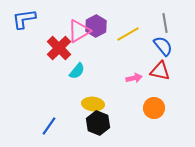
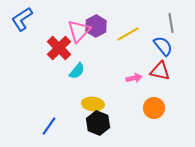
blue L-shape: moved 2 px left; rotated 25 degrees counterclockwise
gray line: moved 6 px right
pink triangle: rotated 15 degrees counterclockwise
